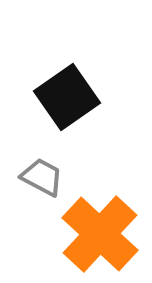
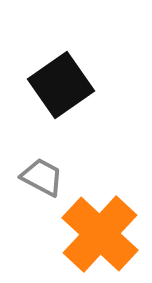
black square: moved 6 px left, 12 px up
